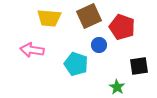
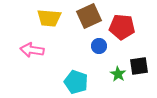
red pentagon: rotated 15 degrees counterclockwise
blue circle: moved 1 px down
cyan pentagon: moved 18 px down
green star: moved 1 px right, 13 px up
